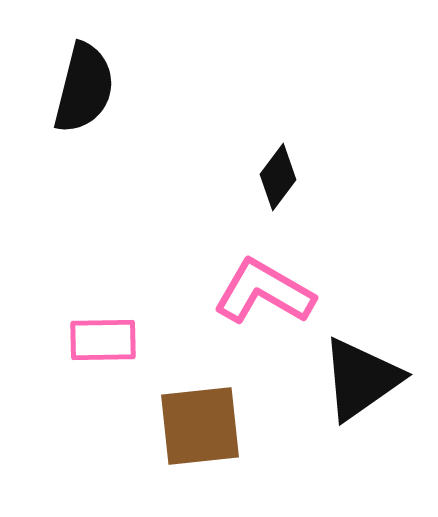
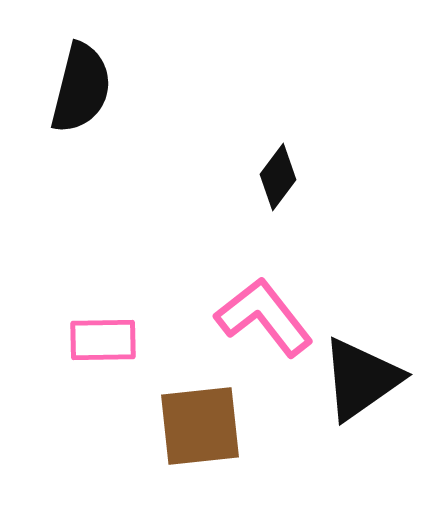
black semicircle: moved 3 px left
pink L-shape: moved 25 px down; rotated 22 degrees clockwise
